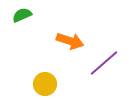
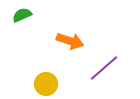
purple line: moved 5 px down
yellow circle: moved 1 px right
